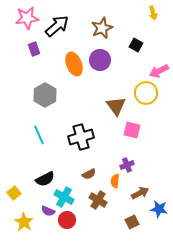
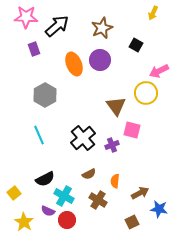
yellow arrow: rotated 40 degrees clockwise
pink star: moved 1 px left, 1 px up; rotated 10 degrees clockwise
black cross: moved 2 px right, 1 px down; rotated 25 degrees counterclockwise
purple cross: moved 15 px left, 20 px up
cyan cross: moved 1 px up
